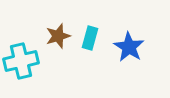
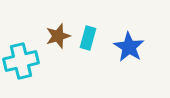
cyan rectangle: moved 2 px left
